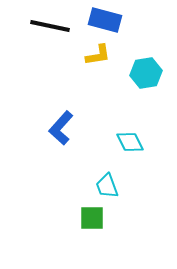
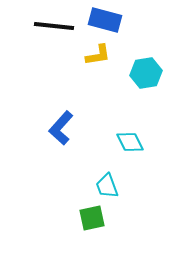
black line: moved 4 px right; rotated 6 degrees counterclockwise
green square: rotated 12 degrees counterclockwise
